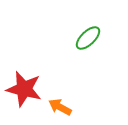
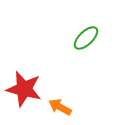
green ellipse: moved 2 px left
